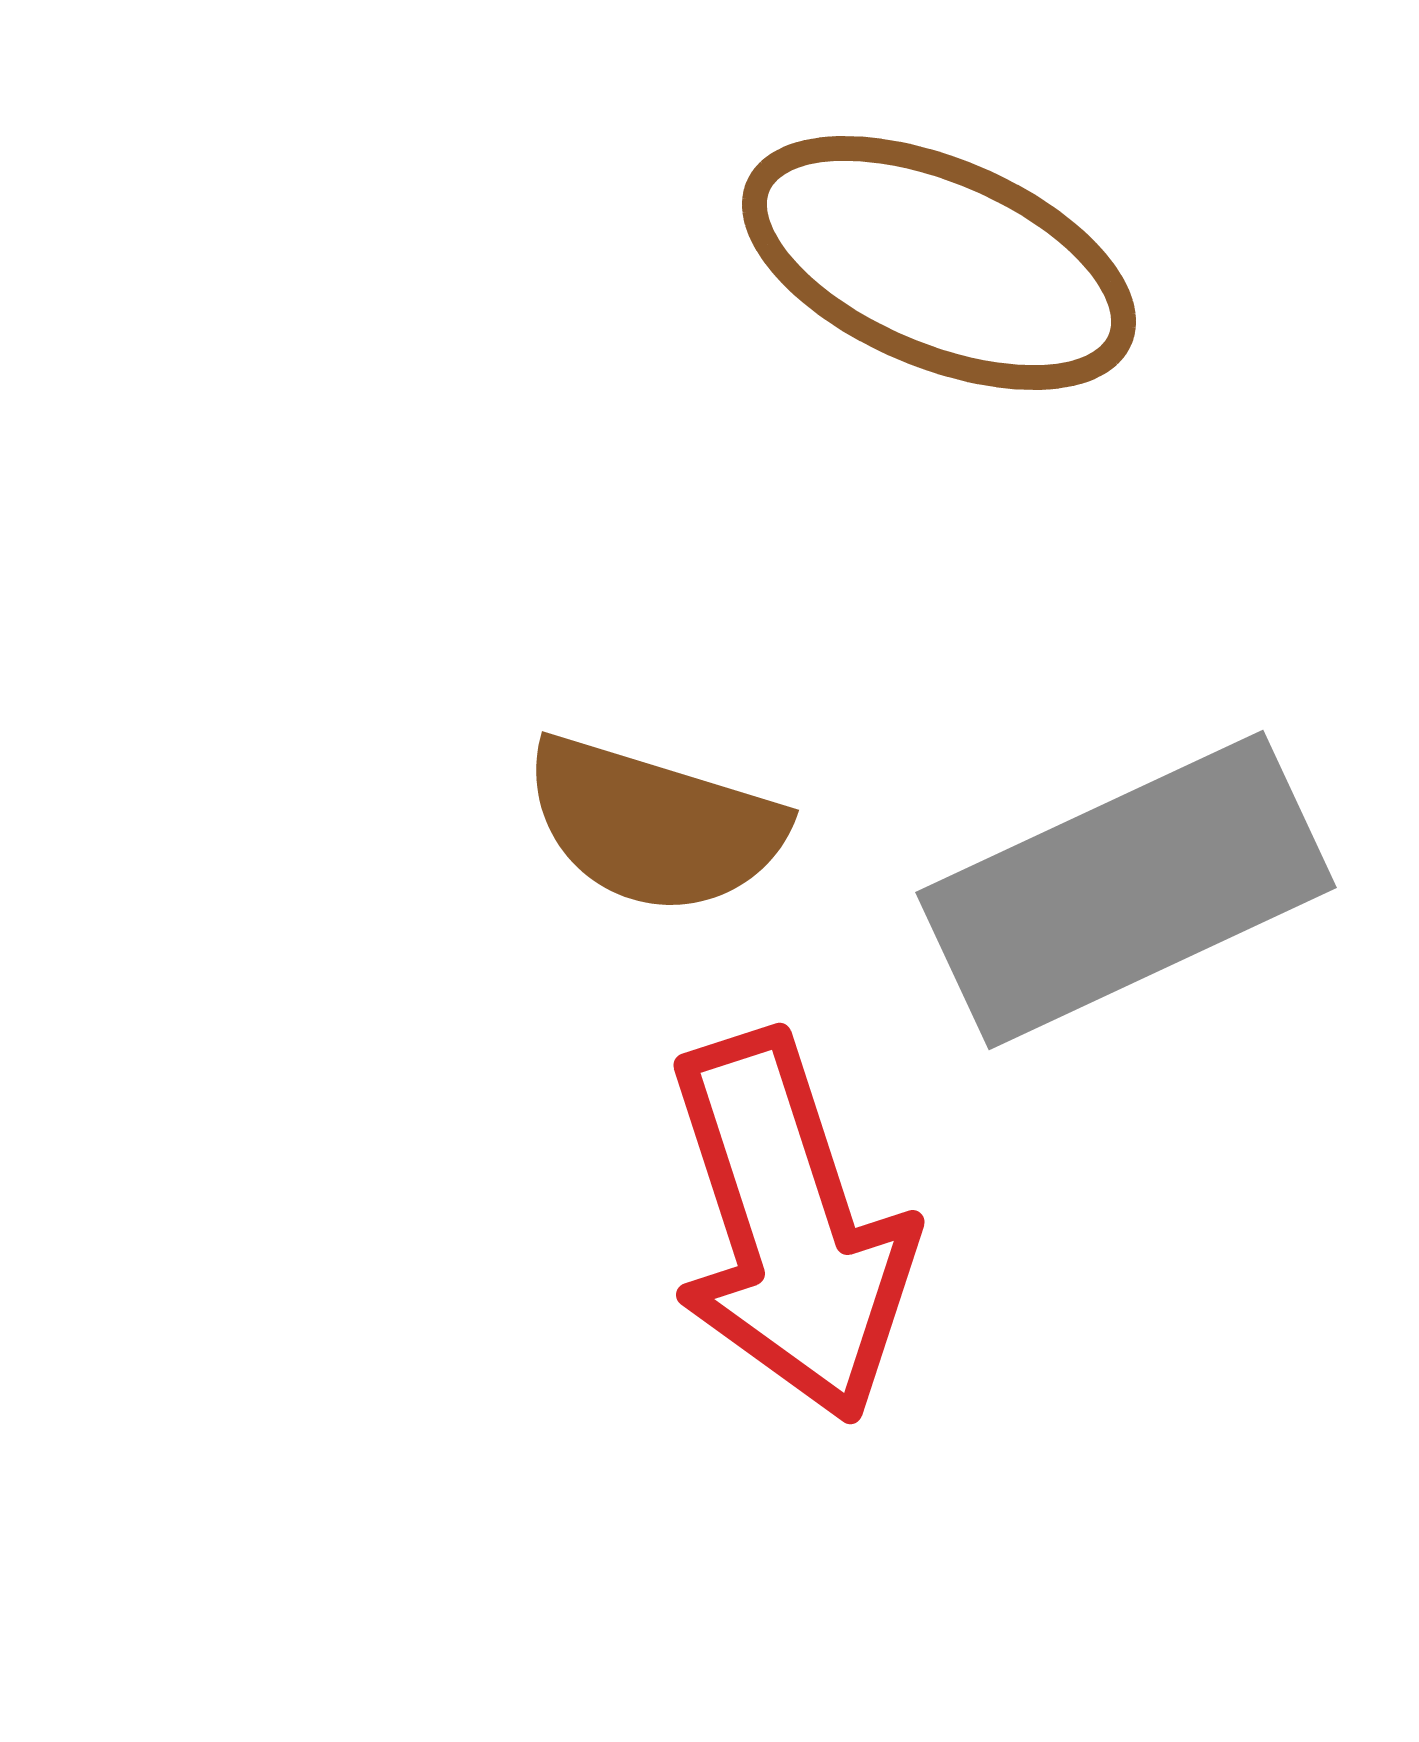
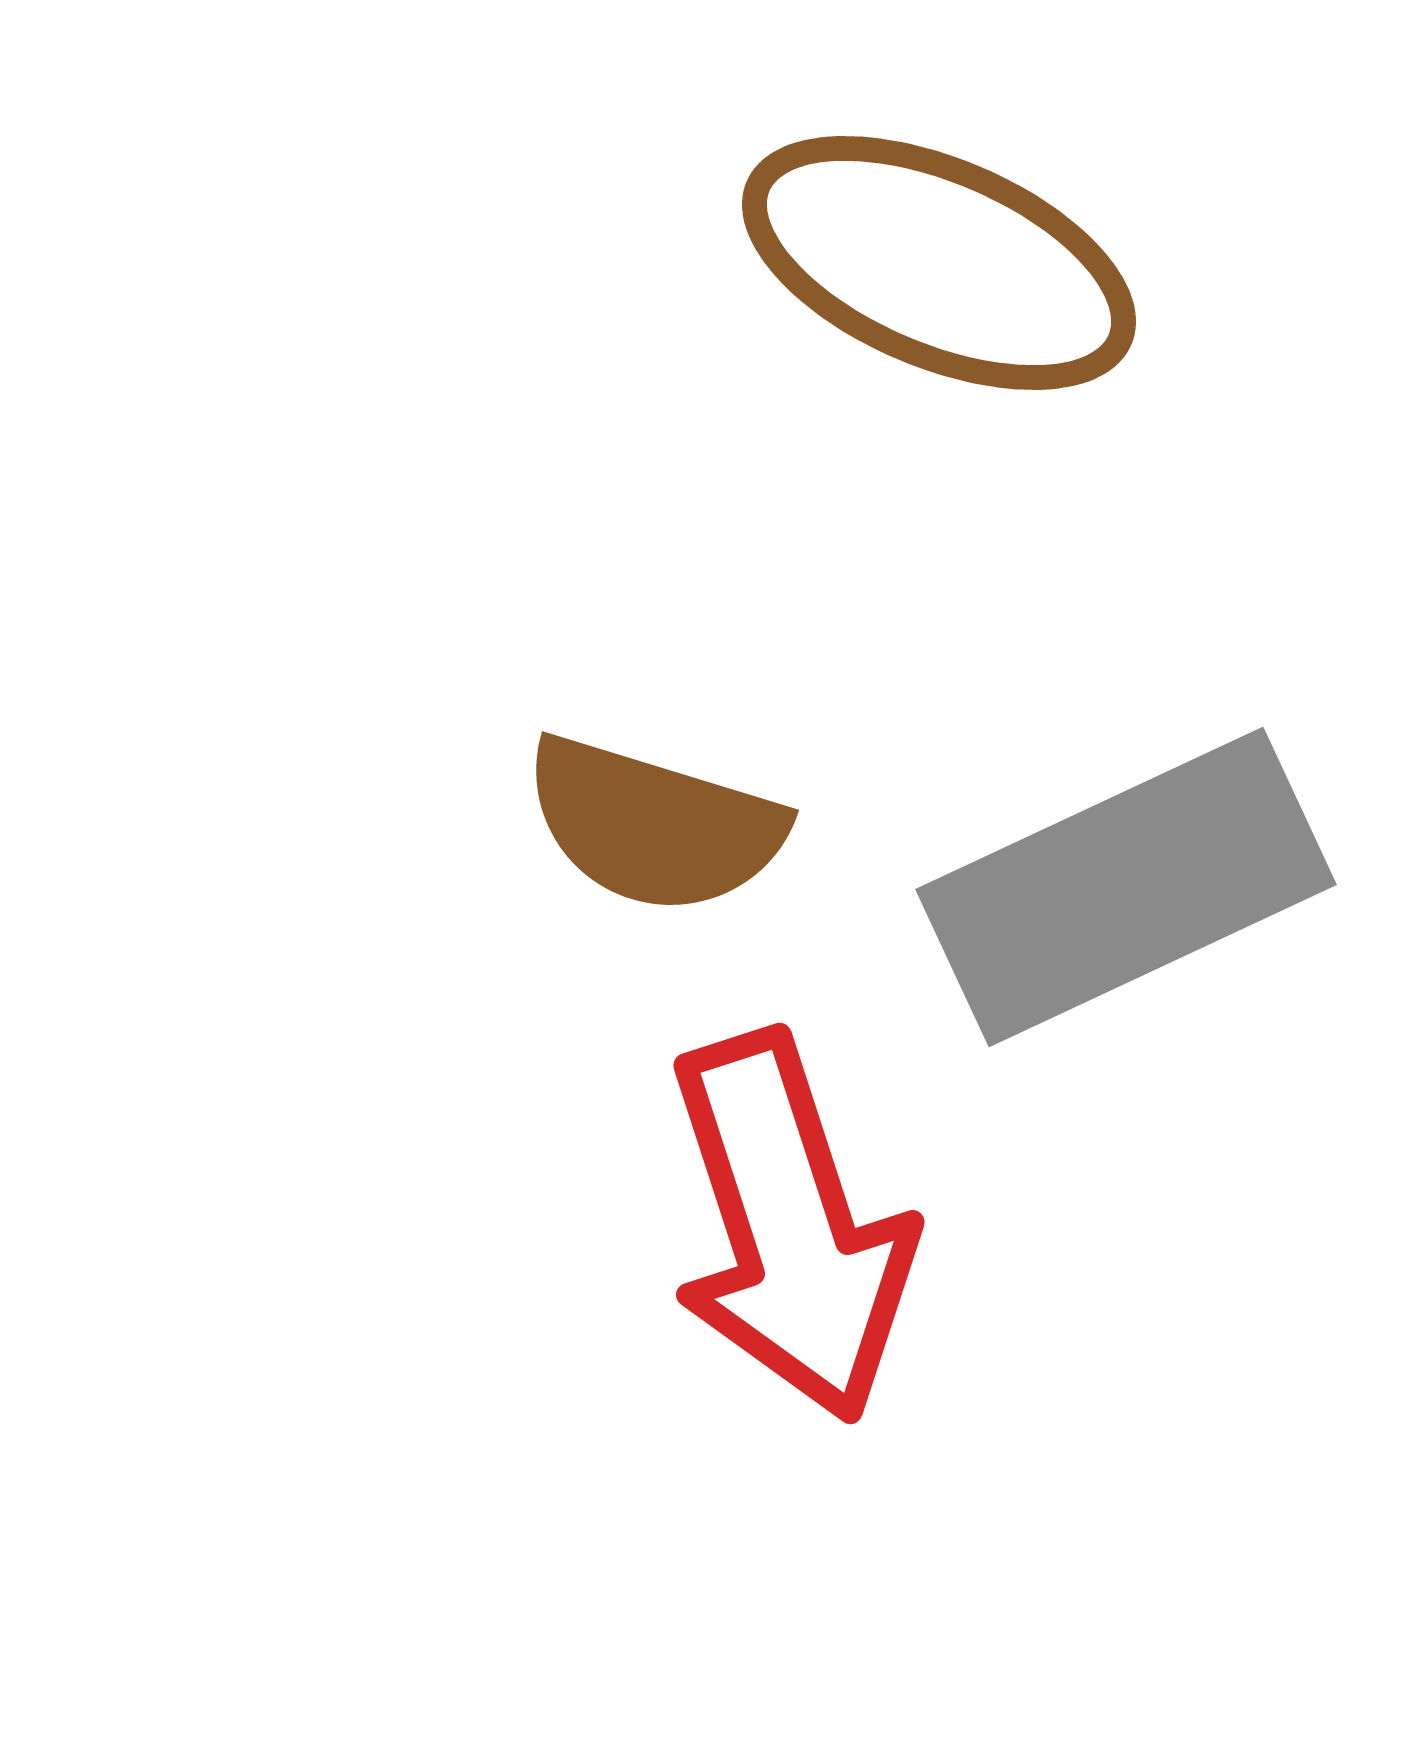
gray rectangle: moved 3 px up
